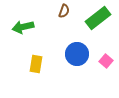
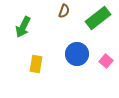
green arrow: rotated 50 degrees counterclockwise
